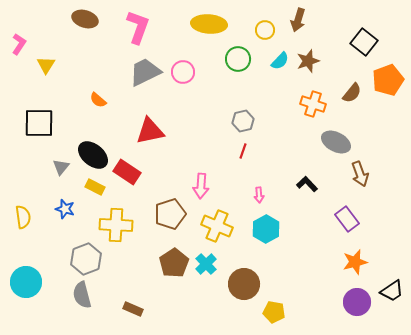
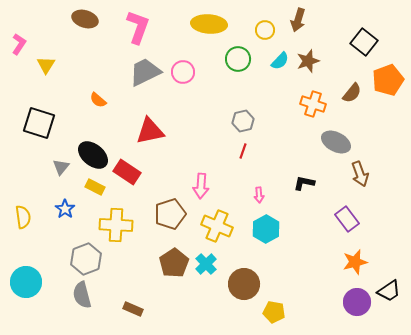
black square at (39, 123): rotated 16 degrees clockwise
black L-shape at (307, 184): moved 3 px left, 1 px up; rotated 35 degrees counterclockwise
blue star at (65, 209): rotated 18 degrees clockwise
black trapezoid at (392, 291): moved 3 px left
